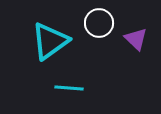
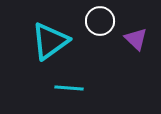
white circle: moved 1 px right, 2 px up
